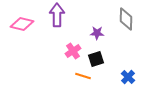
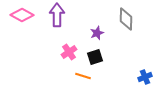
pink diamond: moved 9 px up; rotated 15 degrees clockwise
purple star: rotated 24 degrees counterclockwise
pink cross: moved 4 px left, 1 px down
black square: moved 1 px left, 2 px up
blue cross: moved 17 px right; rotated 24 degrees clockwise
